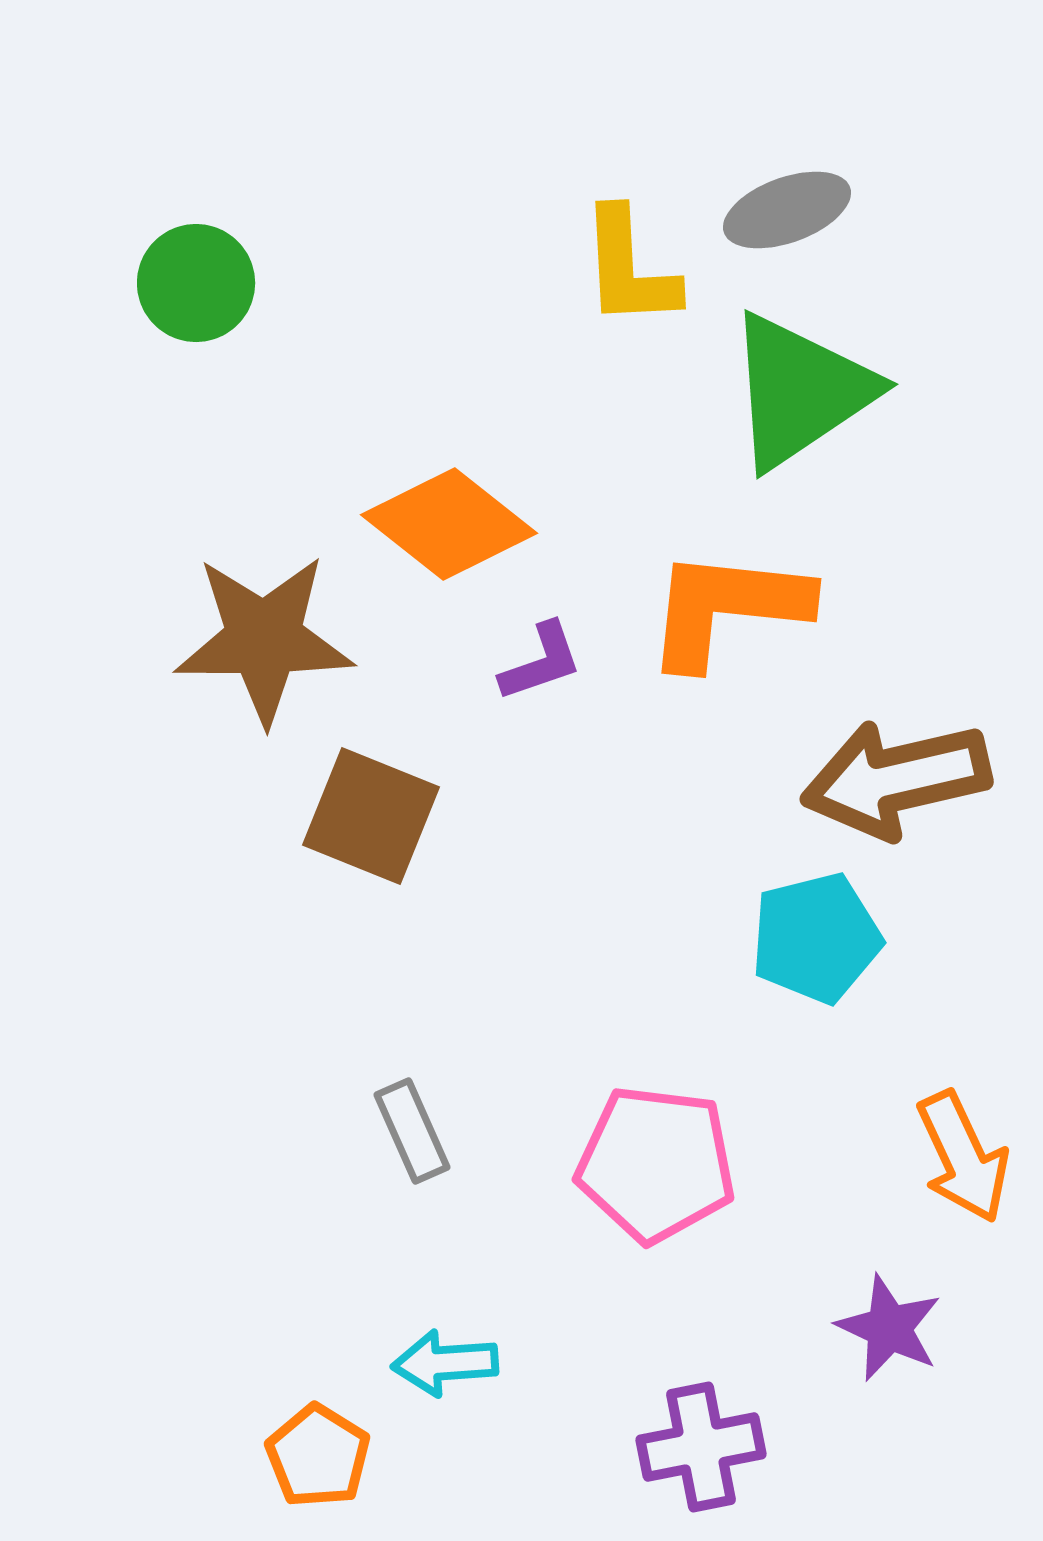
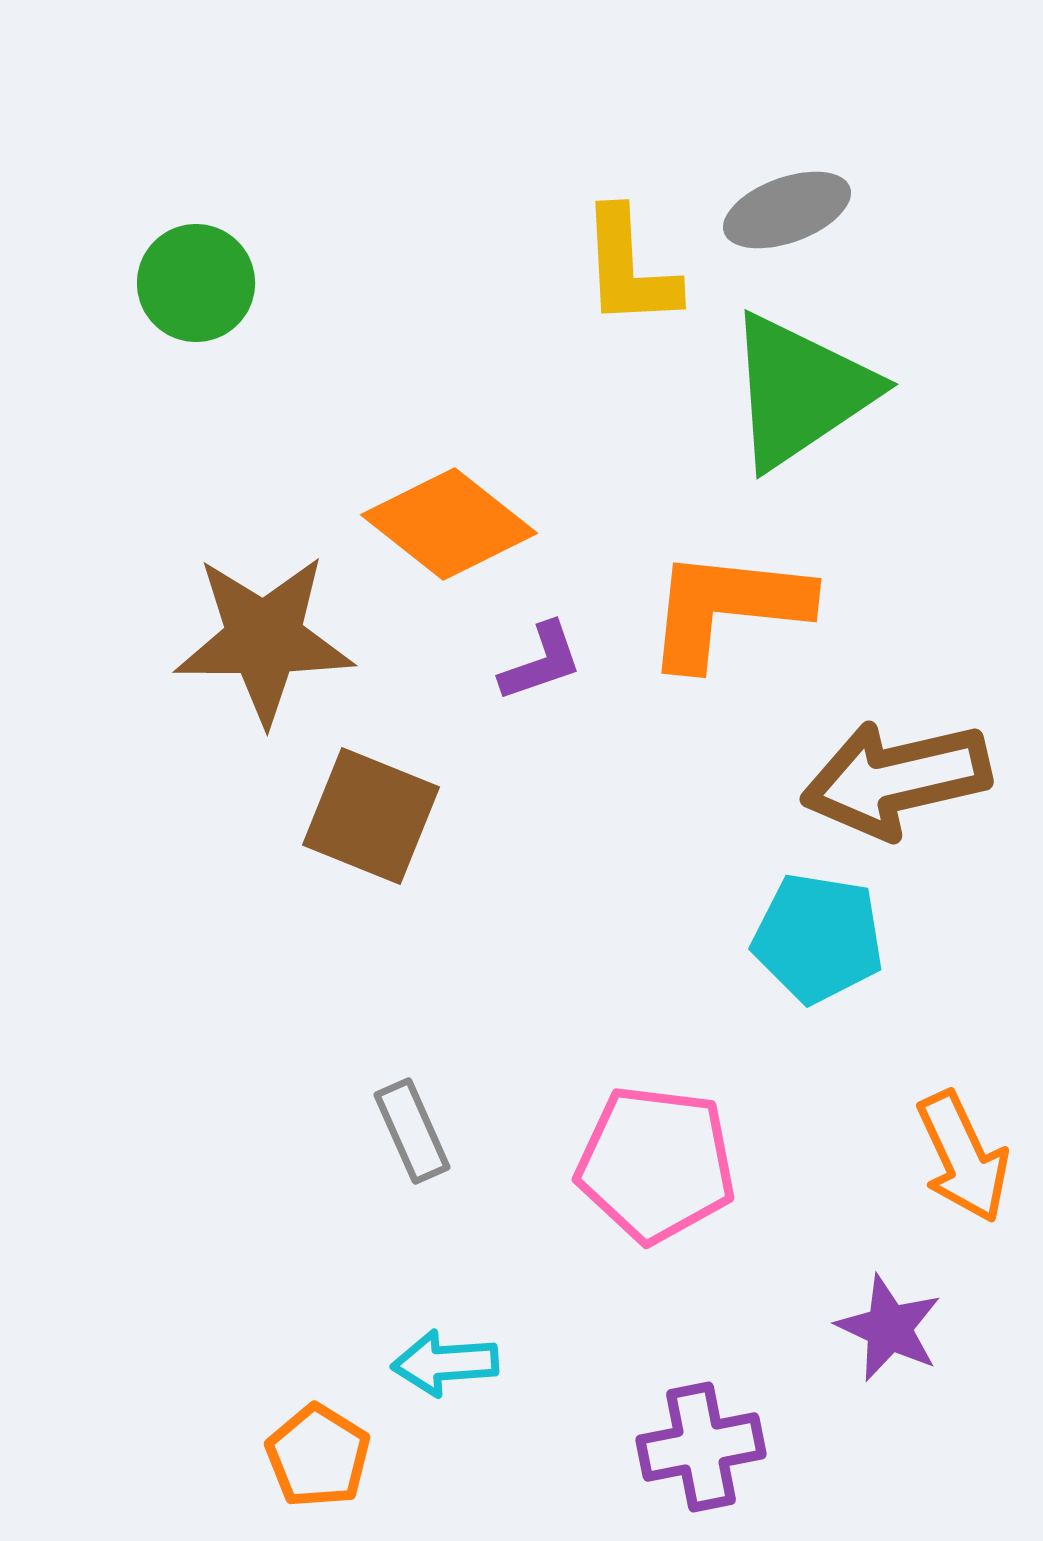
cyan pentagon: moved 2 px right; rotated 23 degrees clockwise
